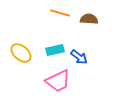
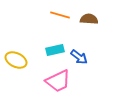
orange line: moved 2 px down
yellow ellipse: moved 5 px left, 7 px down; rotated 15 degrees counterclockwise
